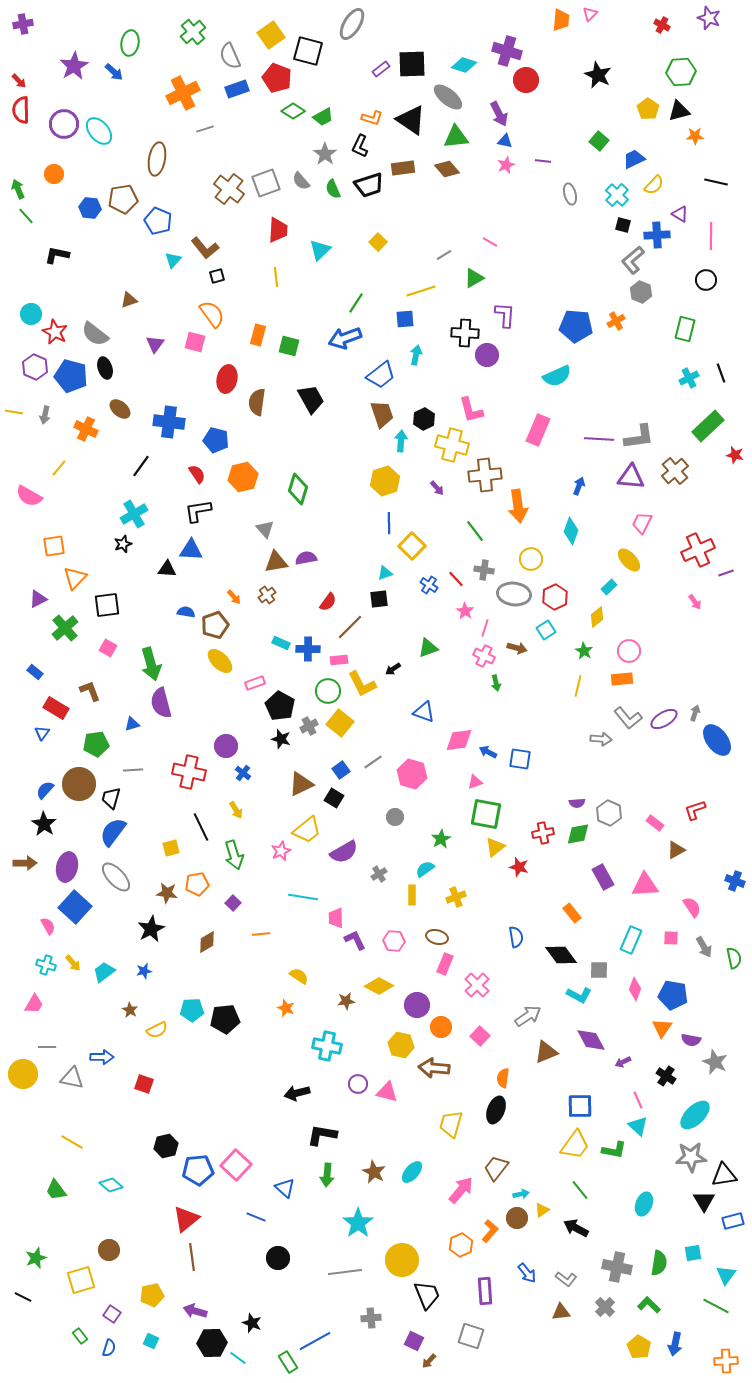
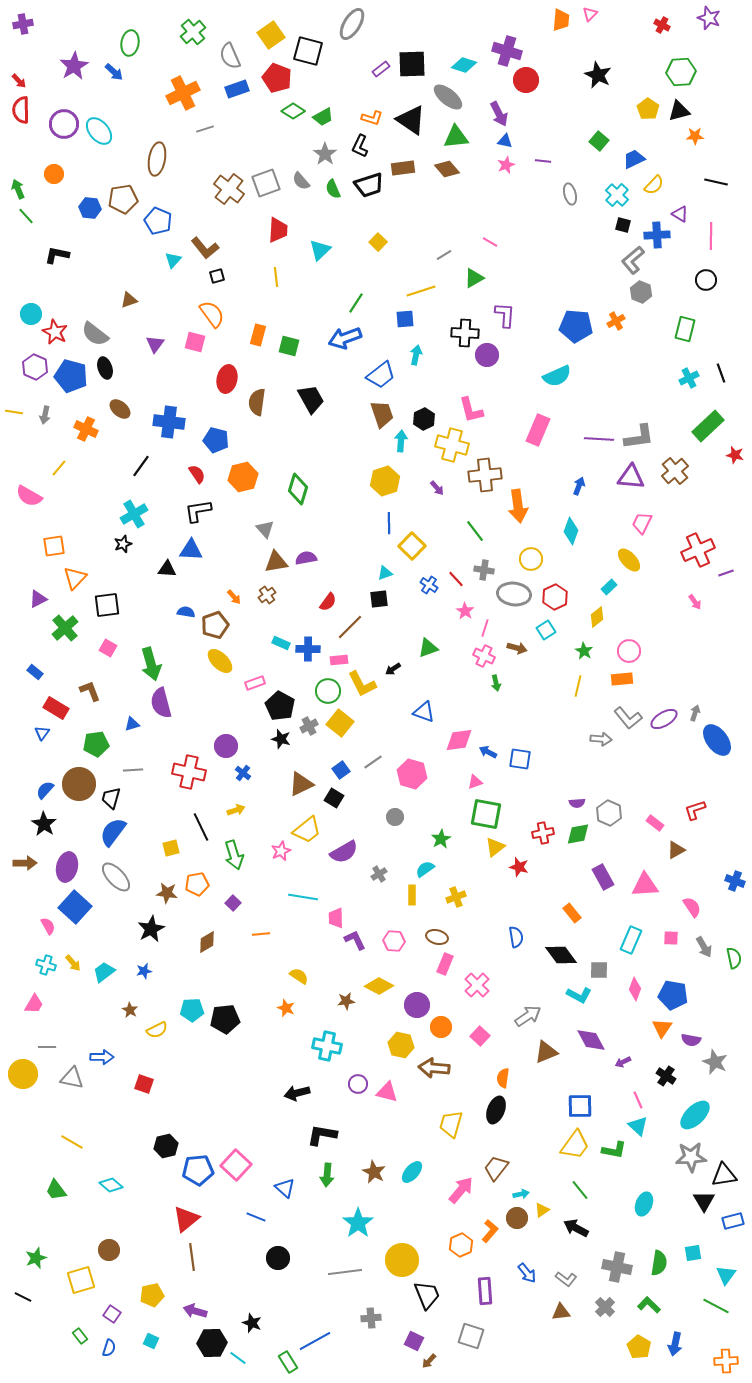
yellow arrow at (236, 810): rotated 78 degrees counterclockwise
